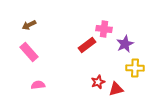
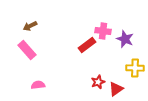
brown arrow: moved 1 px right, 1 px down
pink cross: moved 1 px left, 2 px down
purple star: moved 5 px up; rotated 24 degrees counterclockwise
pink rectangle: moved 2 px left, 2 px up
red triangle: rotated 21 degrees counterclockwise
